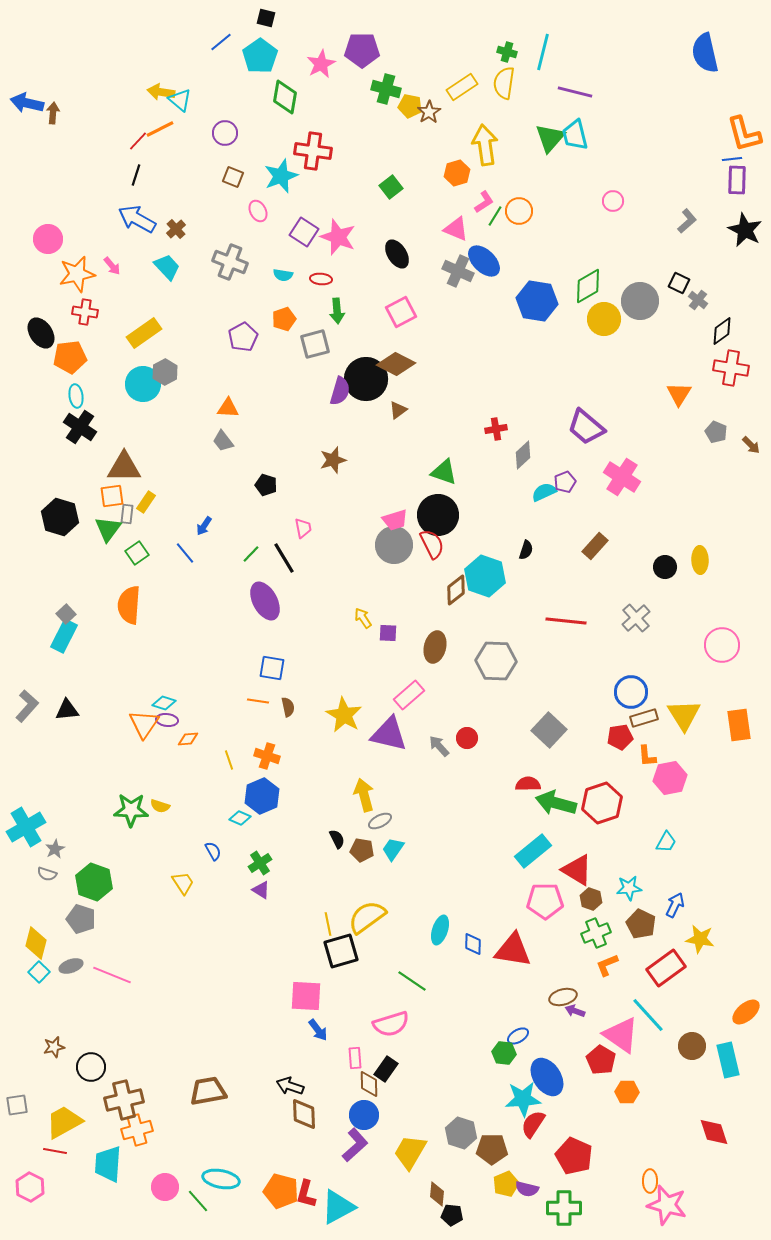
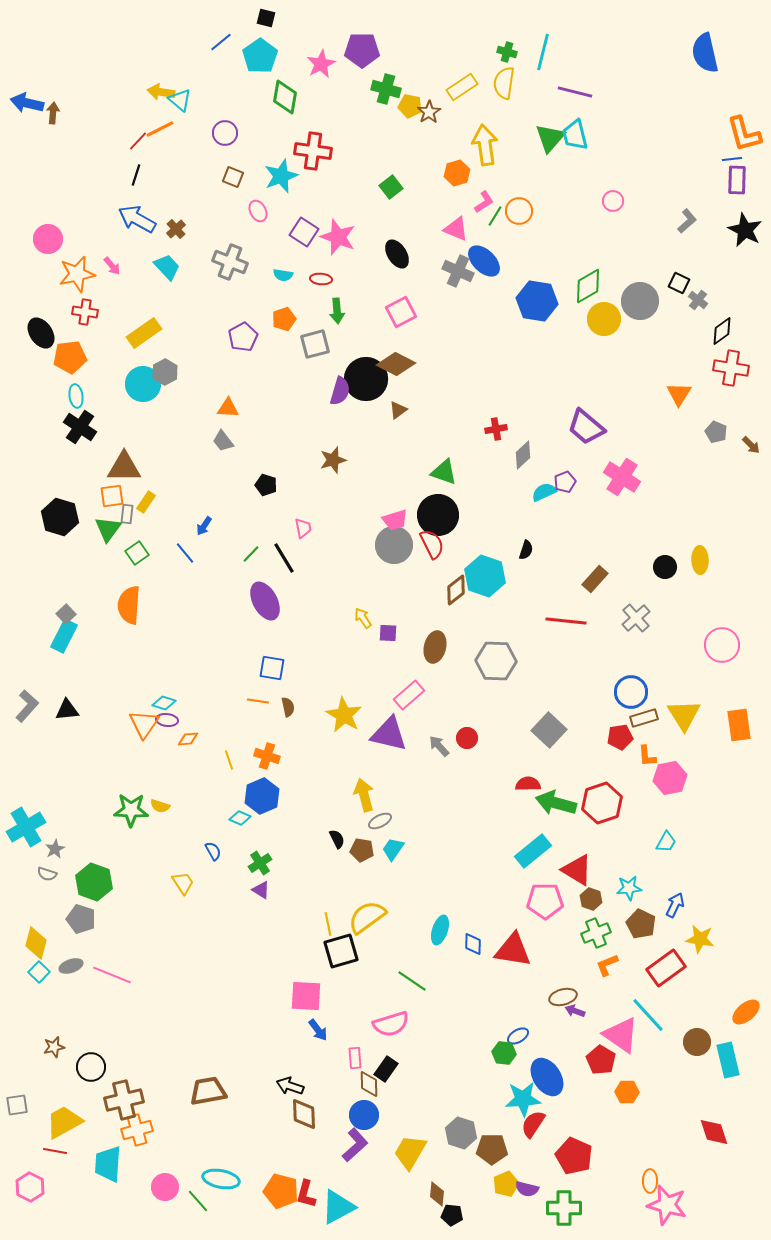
brown rectangle at (595, 546): moved 33 px down
brown circle at (692, 1046): moved 5 px right, 4 px up
